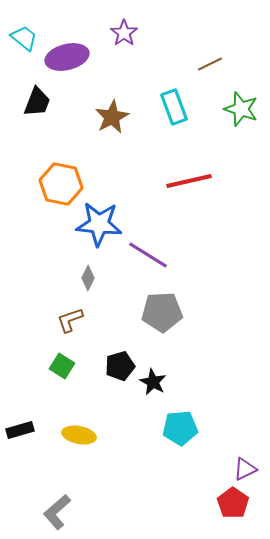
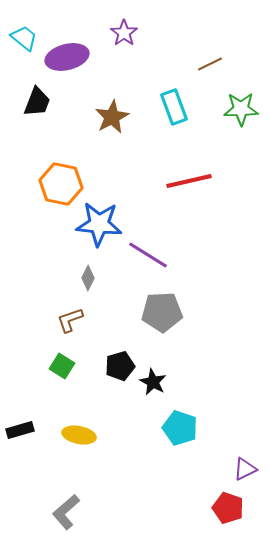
green star: rotated 20 degrees counterclockwise
cyan pentagon: rotated 24 degrees clockwise
red pentagon: moved 5 px left, 5 px down; rotated 16 degrees counterclockwise
gray L-shape: moved 9 px right
